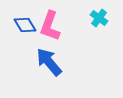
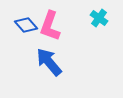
blue diamond: moved 1 px right; rotated 10 degrees counterclockwise
